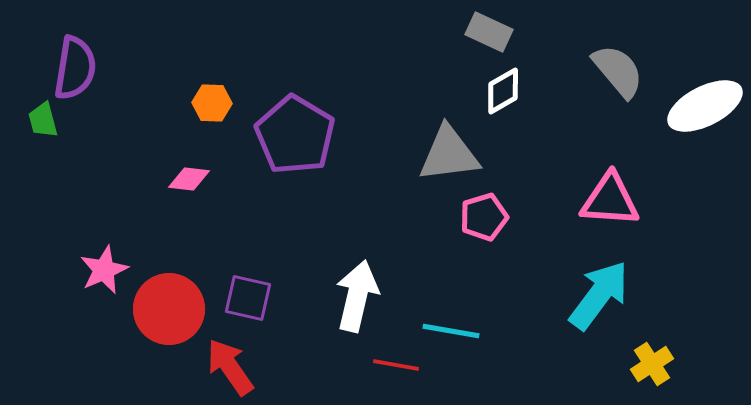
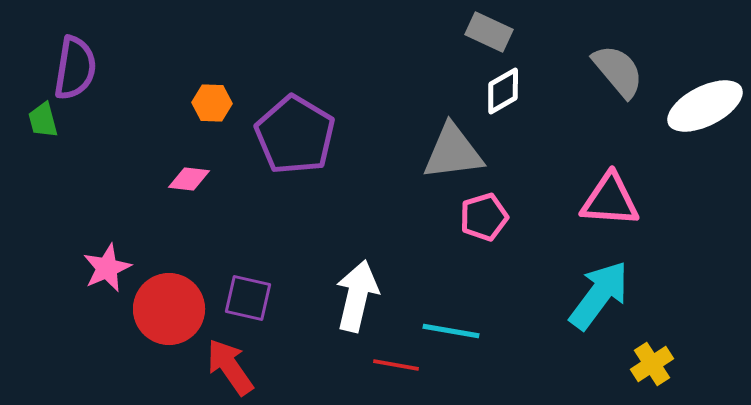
gray triangle: moved 4 px right, 2 px up
pink star: moved 3 px right, 2 px up
